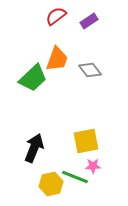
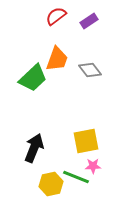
green line: moved 1 px right
